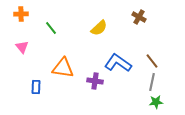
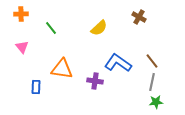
orange triangle: moved 1 px left, 1 px down
